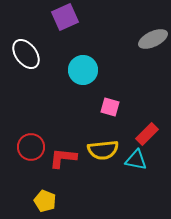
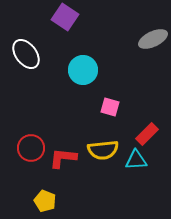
purple square: rotated 32 degrees counterclockwise
red circle: moved 1 px down
cyan triangle: rotated 15 degrees counterclockwise
